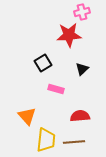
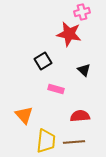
red star: moved 1 px up; rotated 15 degrees clockwise
black square: moved 2 px up
black triangle: moved 2 px right, 1 px down; rotated 32 degrees counterclockwise
orange triangle: moved 3 px left, 1 px up
yellow trapezoid: moved 1 px down
